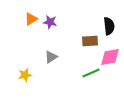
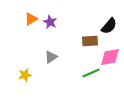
purple star: rotated 16 degrees clockwise
black semicircle: rotated 48 degrees clockwise
